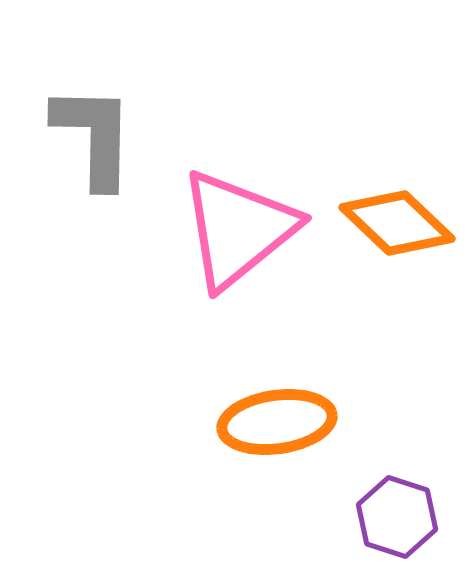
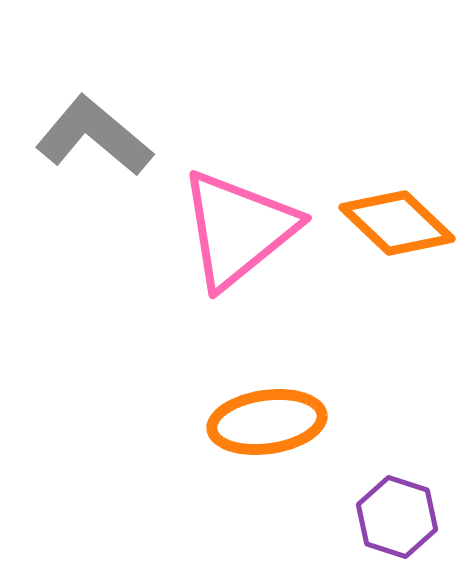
gray L-shape: rotated 51 degrees counterclockwise
orange ellipse: moved 10 px left
